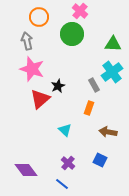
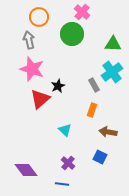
pink cross: moved 2 px right, 1 px down
gray arrow: moved 2 px right, 1 px up
orange rectangle: moved 3 px right, 2 px down
blue square: moved 3 px up
blue line: rotated 32 degrees counterclockwise
